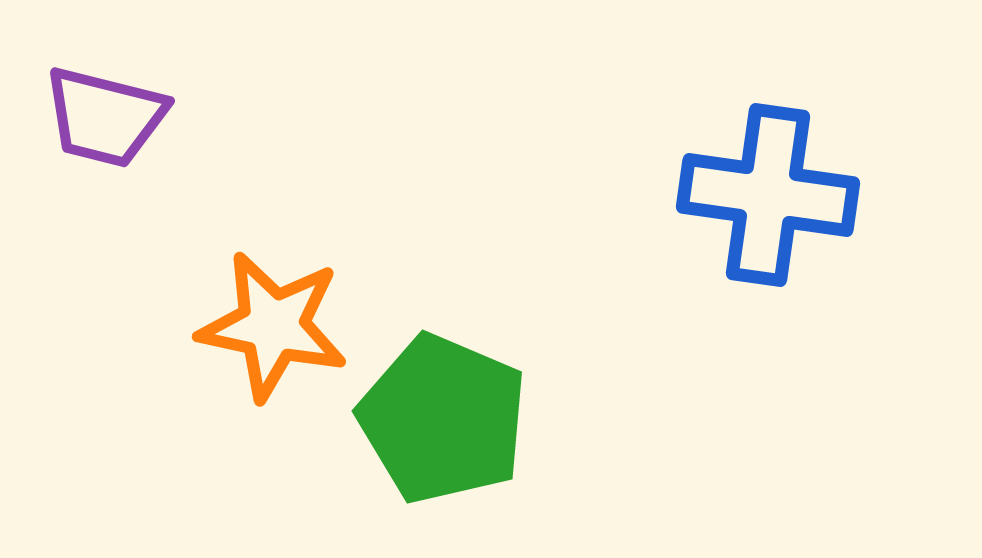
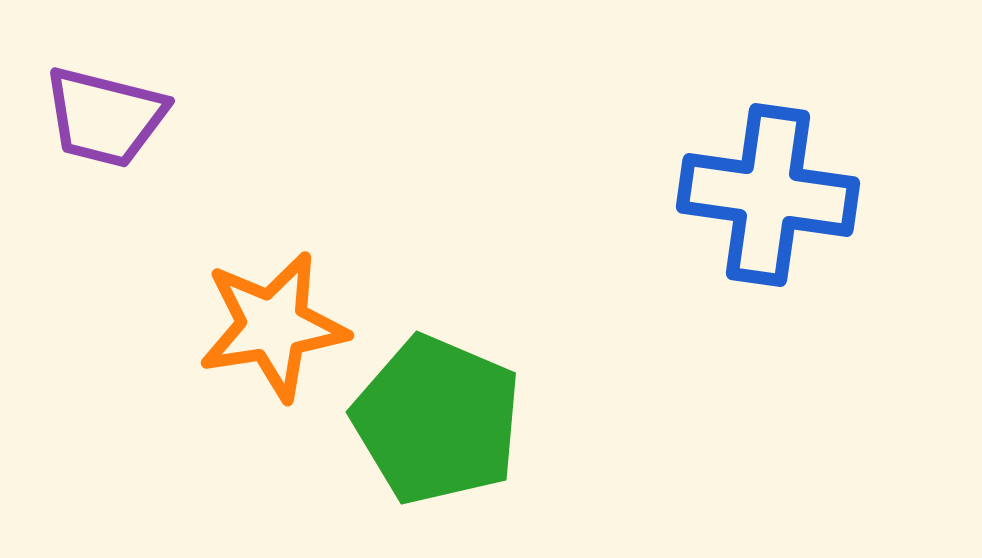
orange star: rotated 21 degrees counterclockwise
green pentagon: moved 6 px left, 1 px down
